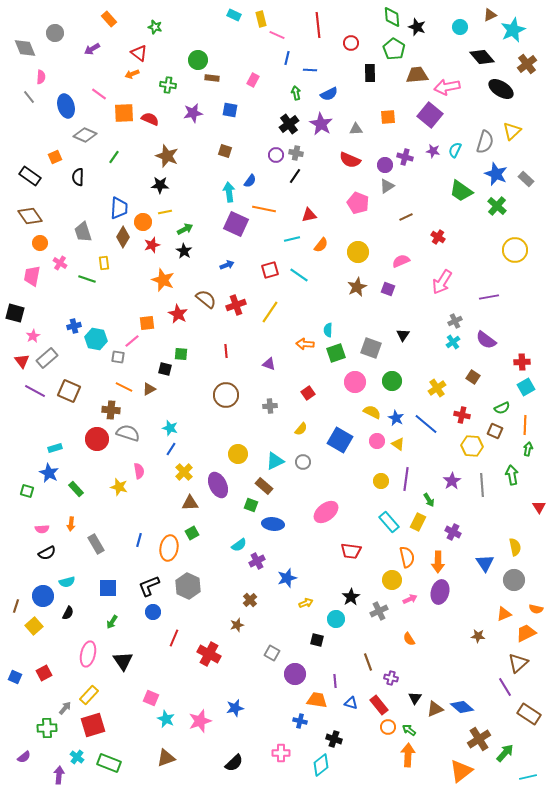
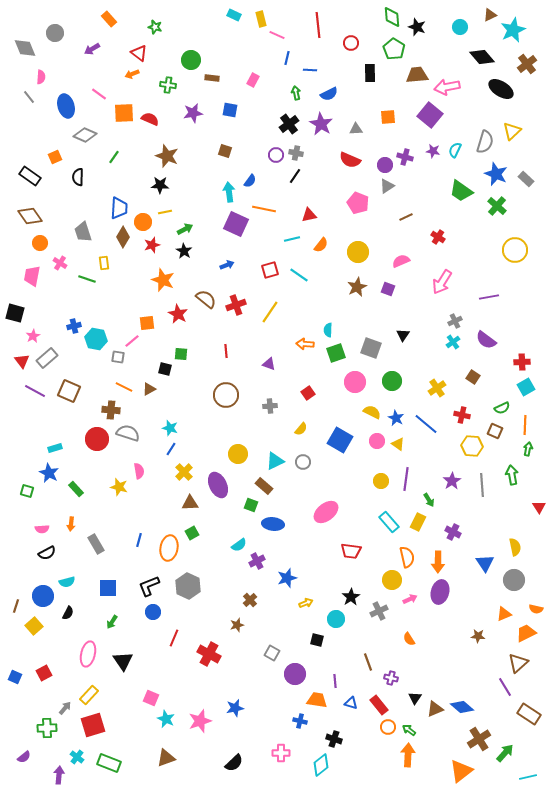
green circle at (198, 60): moved 7 px left
